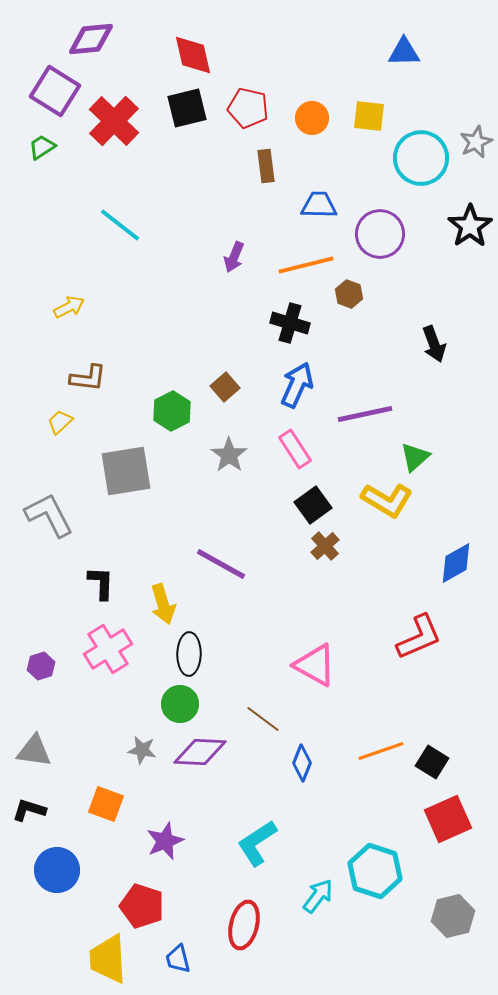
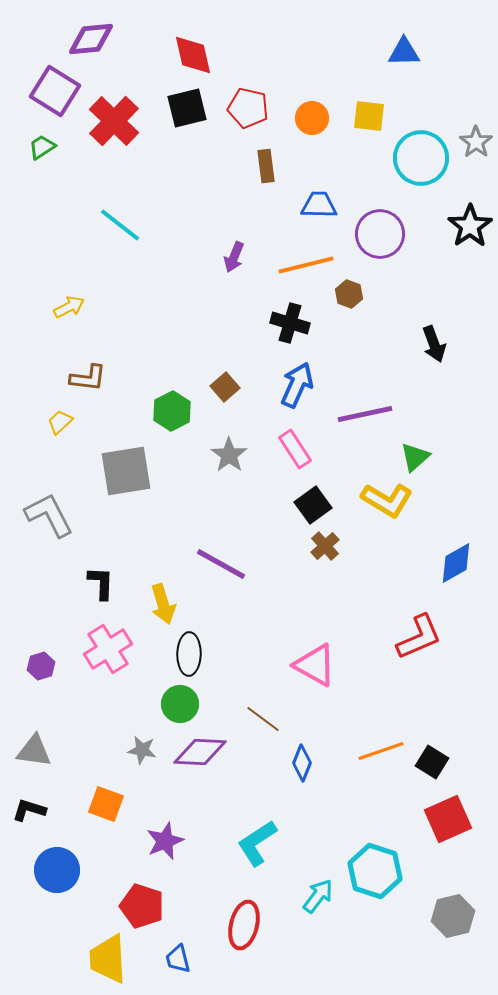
gray star at (476, 142): rotated 12 degrees counterclockwise
